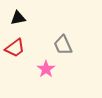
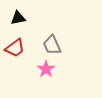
gray trapezoid: moved 11 px left
